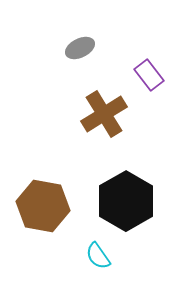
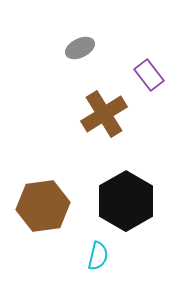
brown hexagon: rotated 18 degrees counterclockwise
cyan semicircle: rotated 132 degrees counterclockwise
